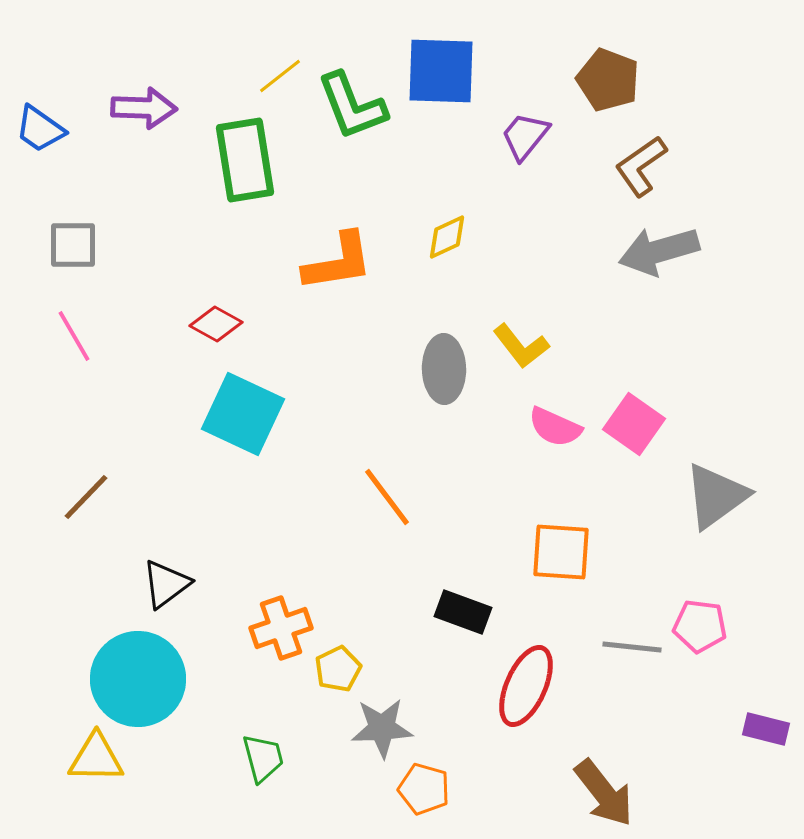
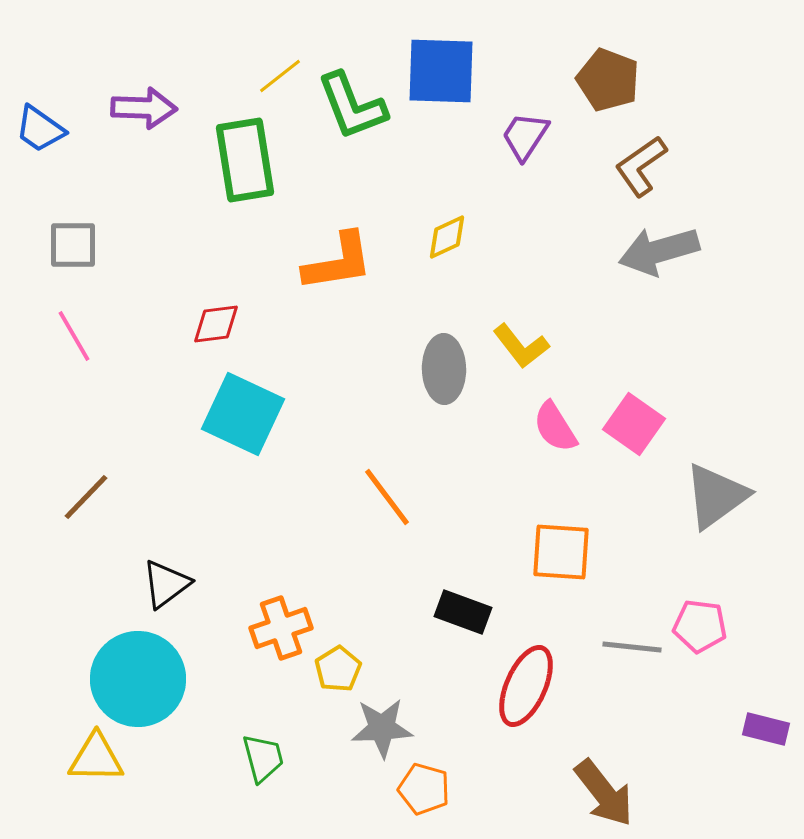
purple trapezoid: rotated 6 degrees counterclockwise
red diamond: rotated 36 degrees counterclockwise
pink semicircle: rotated 34 degrees clockwise
yellow pentagon: rotated 6 degrees counterclockwise
